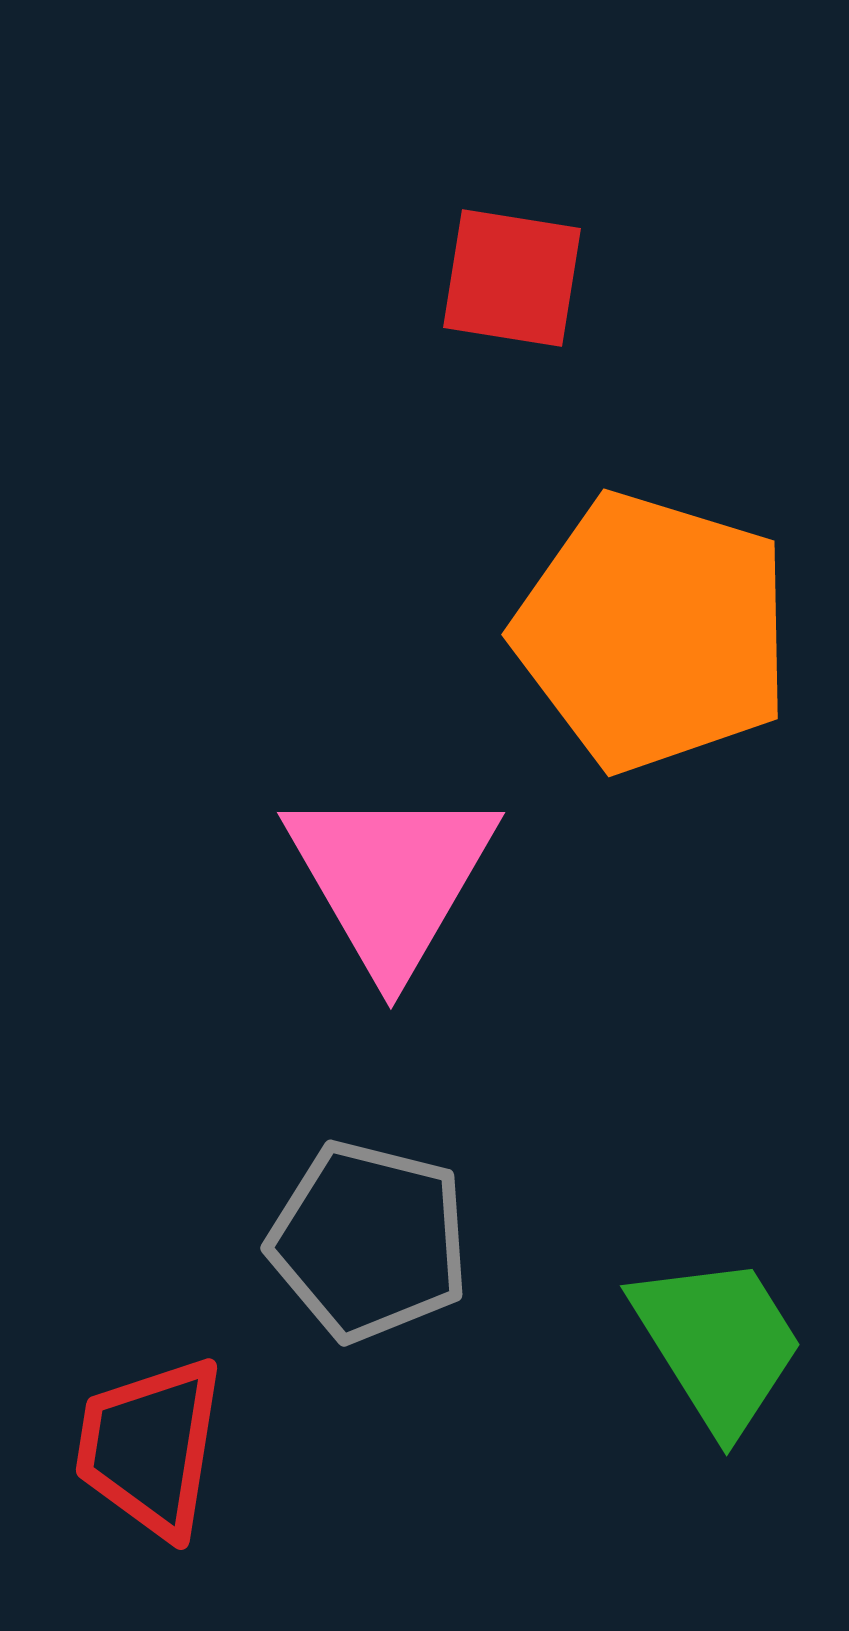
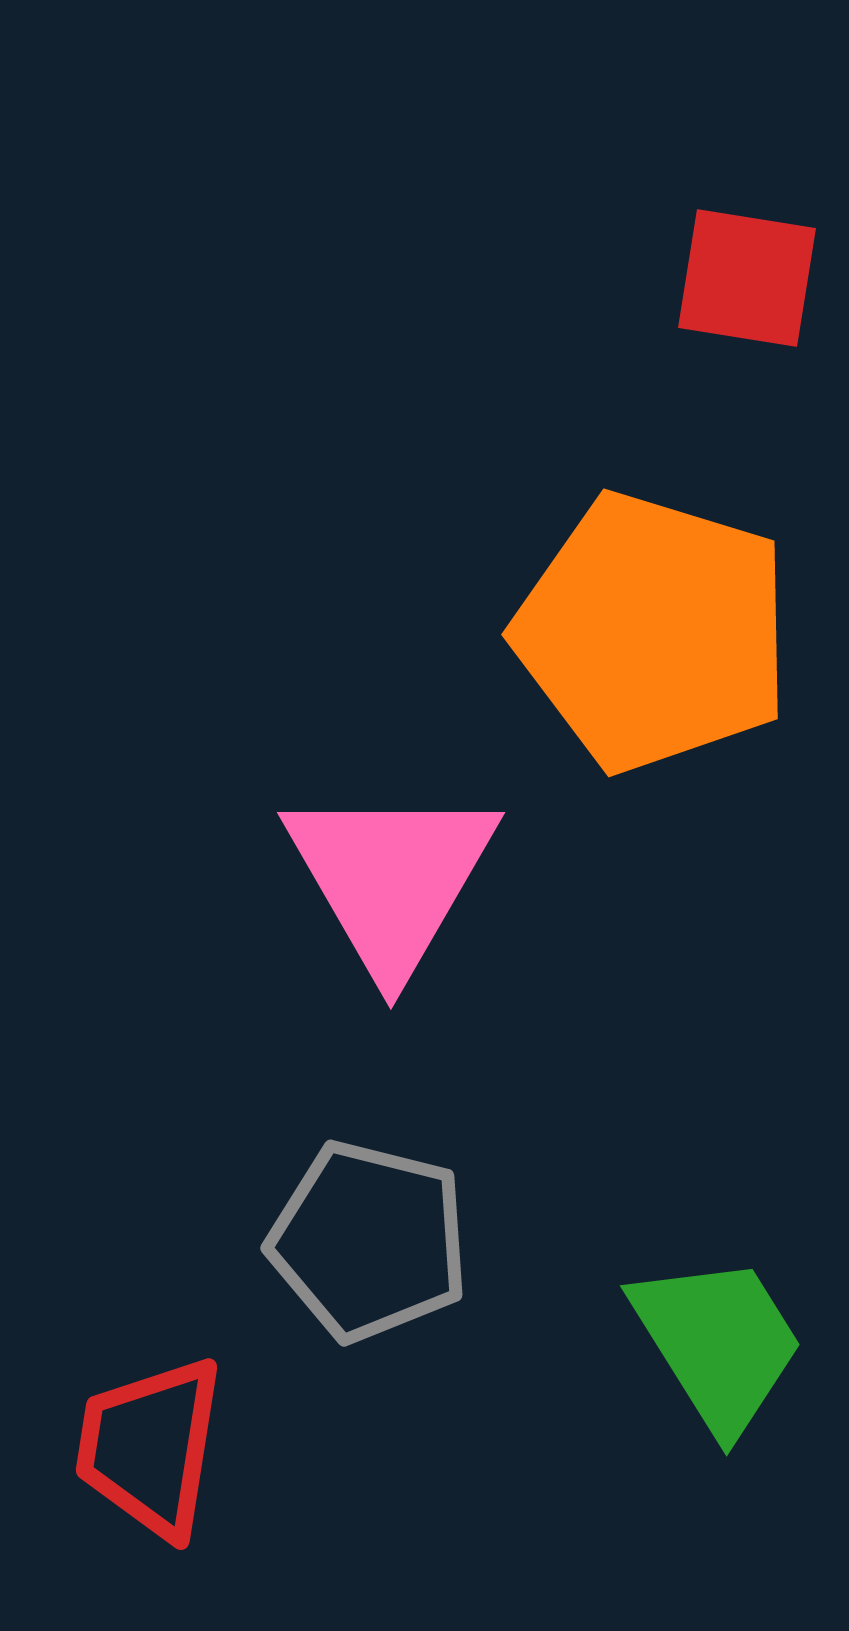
red square: moved 235 px right
